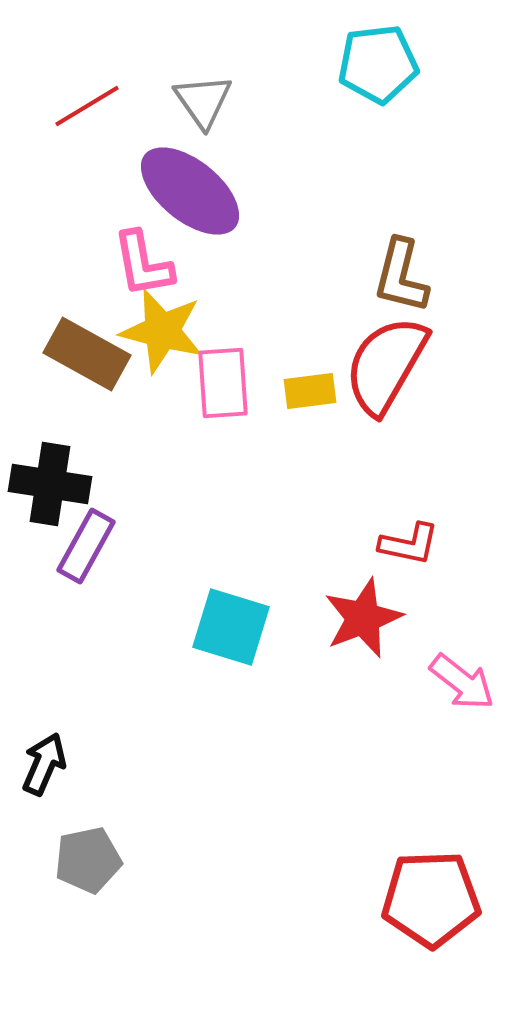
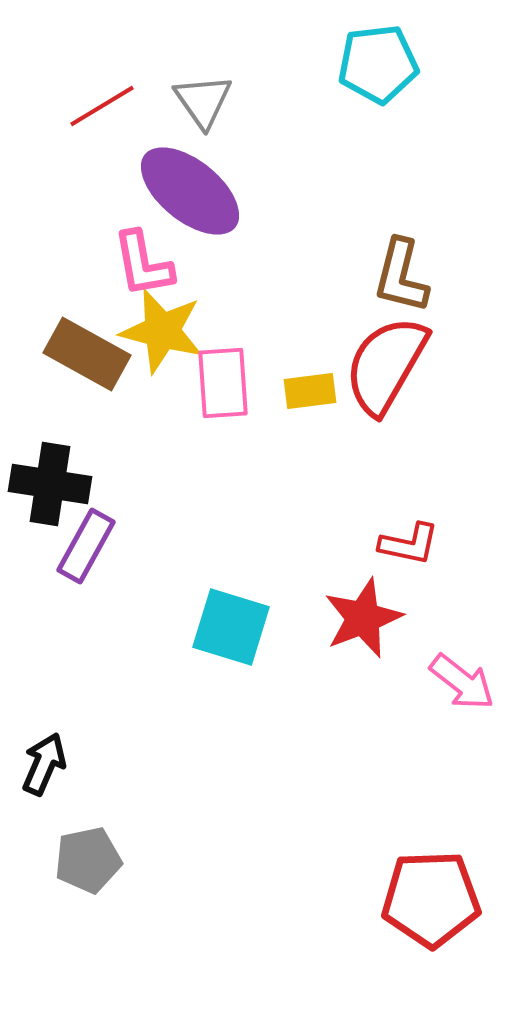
red line: moved 15 px right
